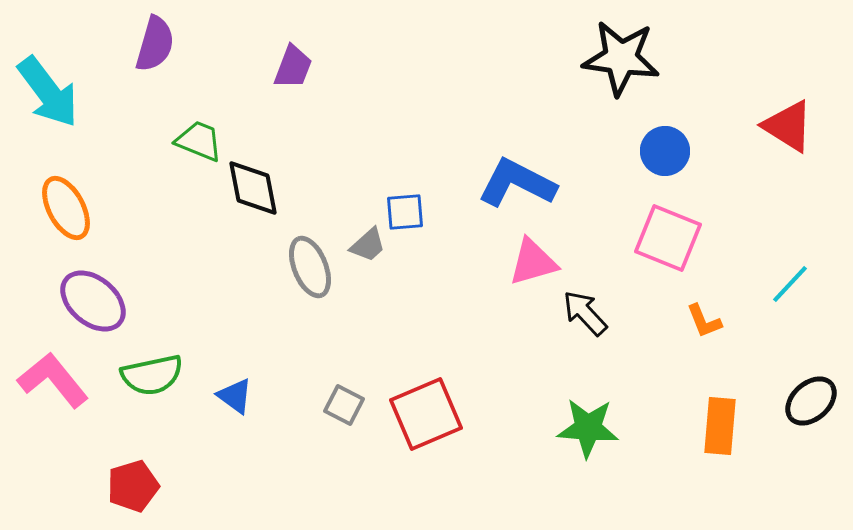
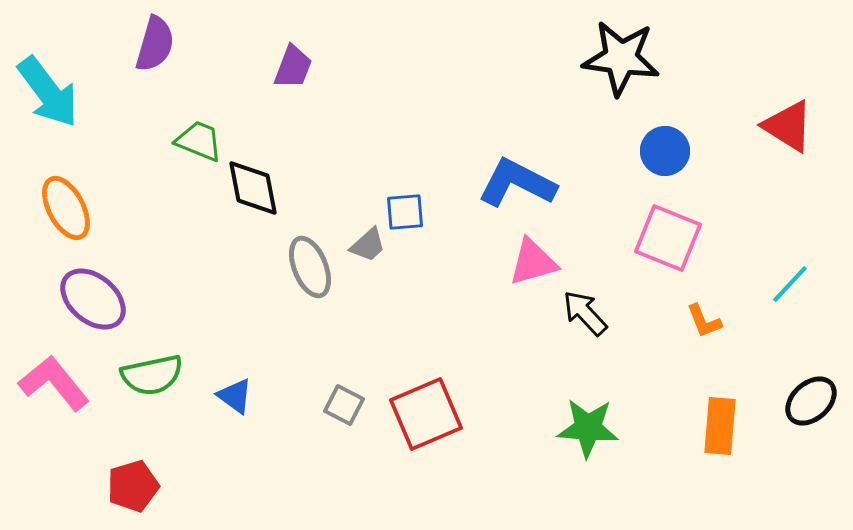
purple ellipse: moved 2 px up
pink L-shape: moved 1 px right, 3 px down
